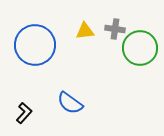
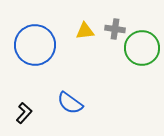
green circle: moved 2 px right
